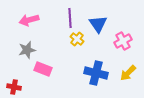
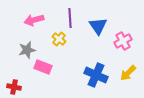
pink arrow: moved 5 px right
blue triangle: moved 2 px down
yellow cross: moved 18 px left
pink rectangle: moved 2 px up
blue cross: moved 2 px down; rotated 10 degrees clockwise
